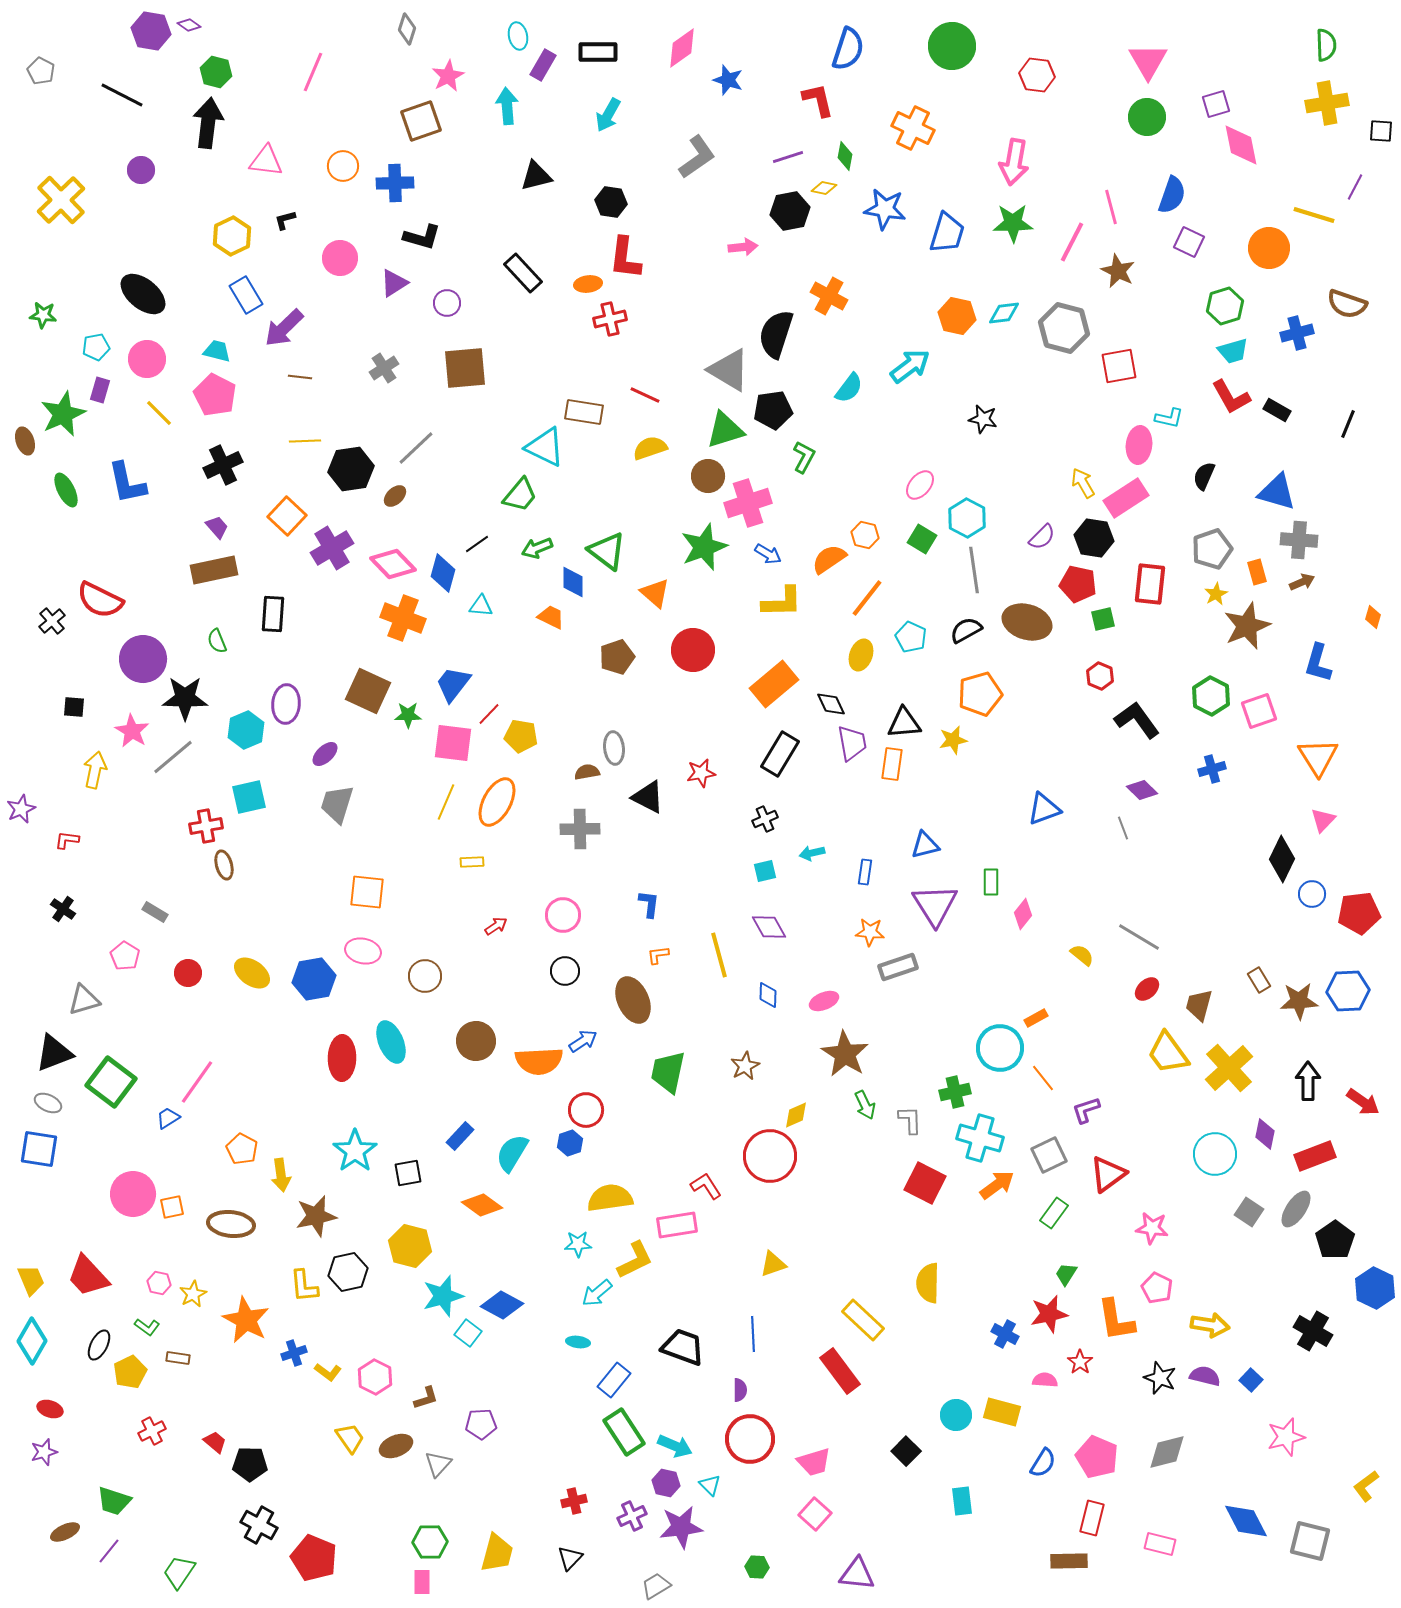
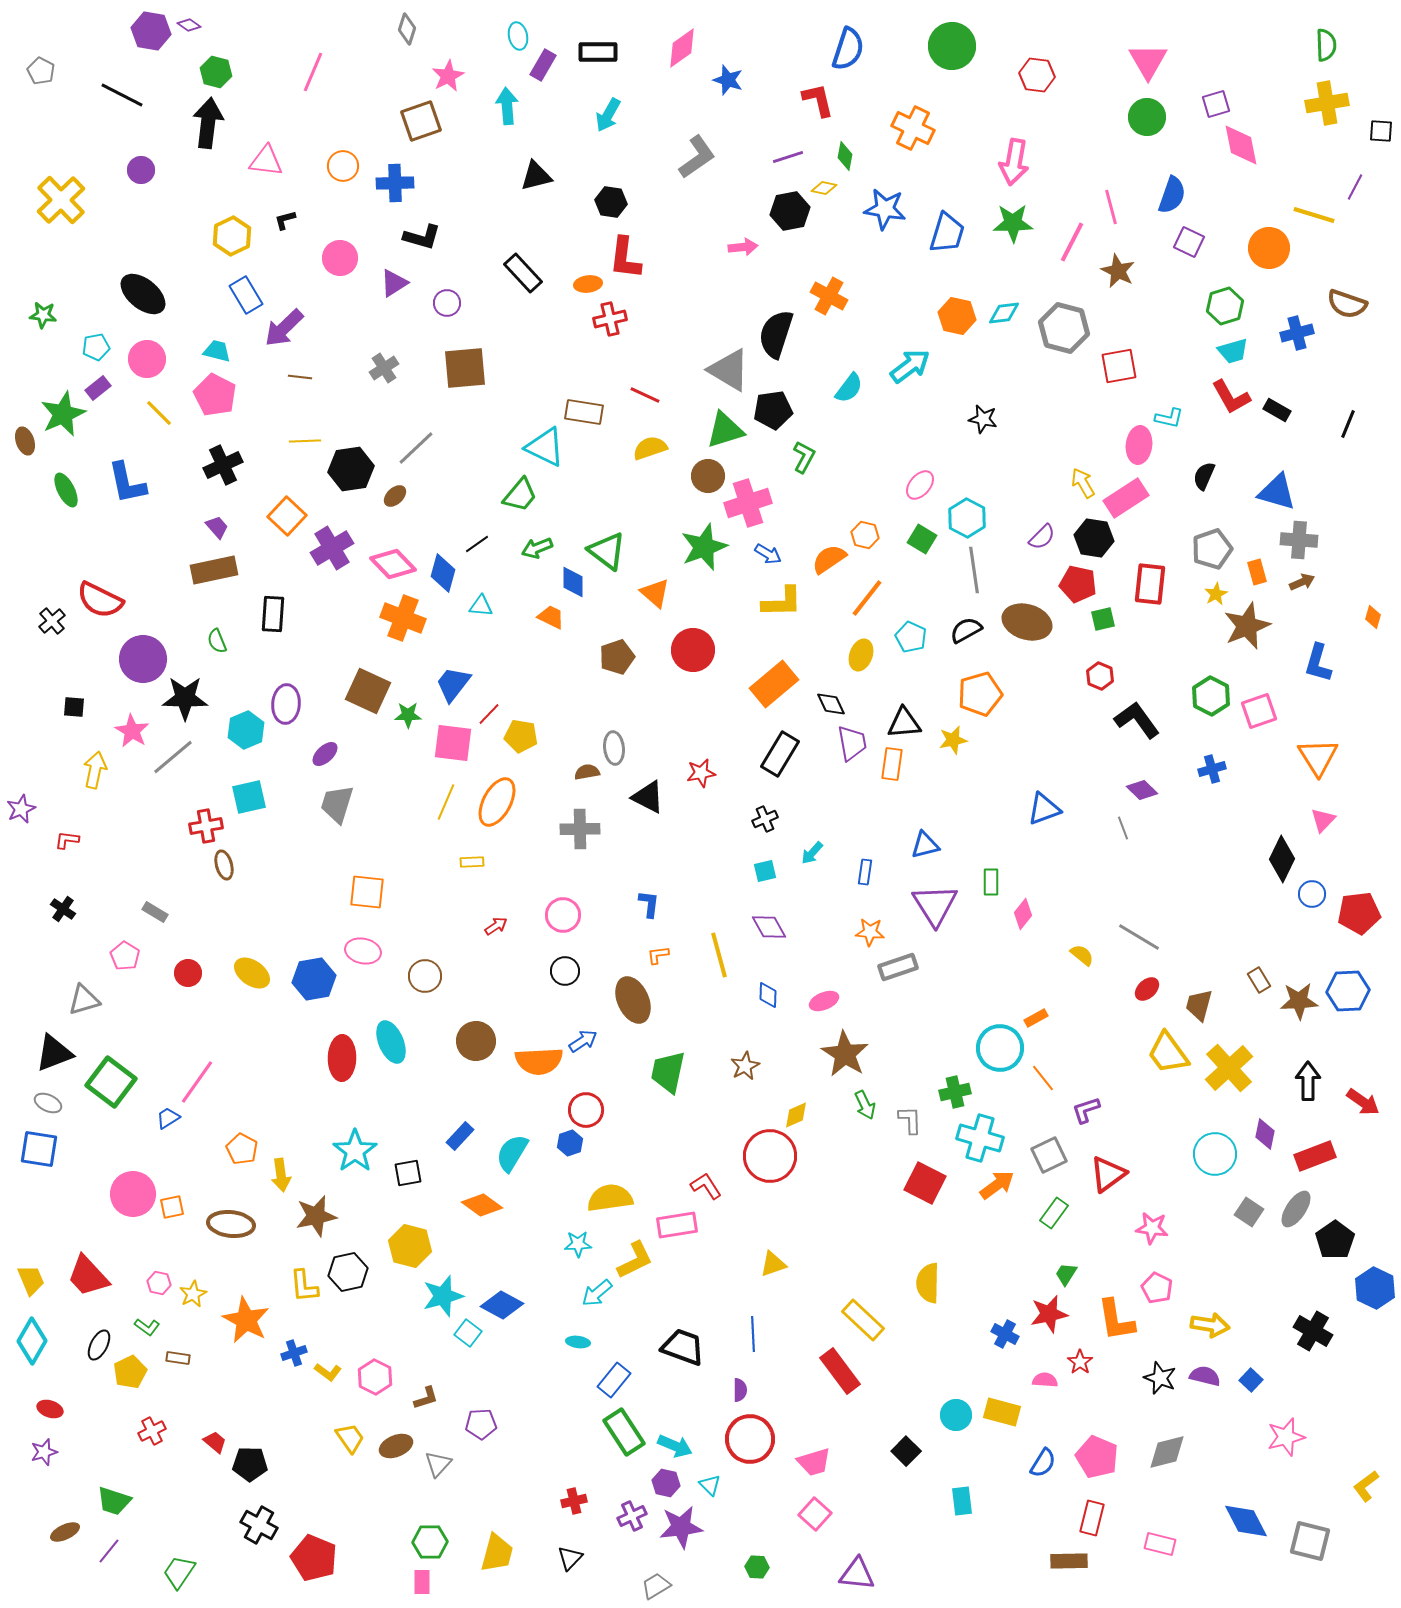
purple rectangle at (100, 390): moved 2 px left, 2 px up; rotated 35 degrees clockwise
cyan arrow at (812, 853): rotated 35 degrees counterclockwise
